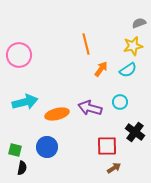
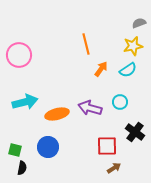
blue circle: moved 1 px right
